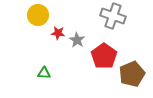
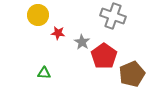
gray star: moved 5 px right, 2 px down
